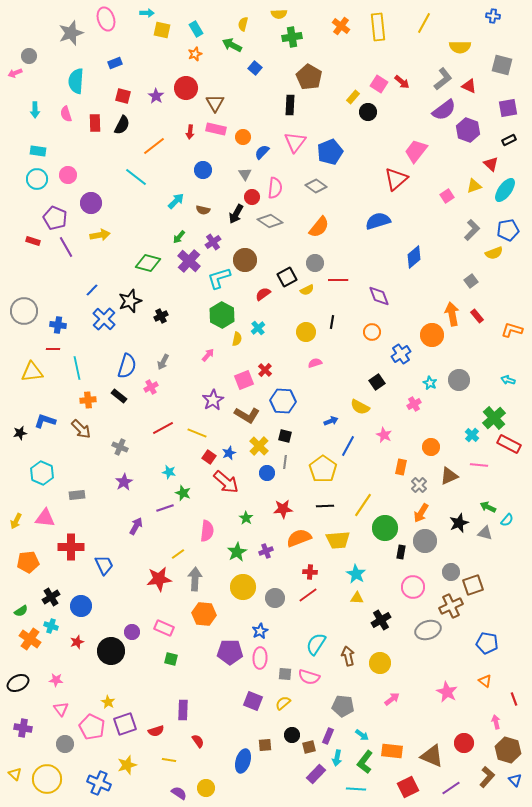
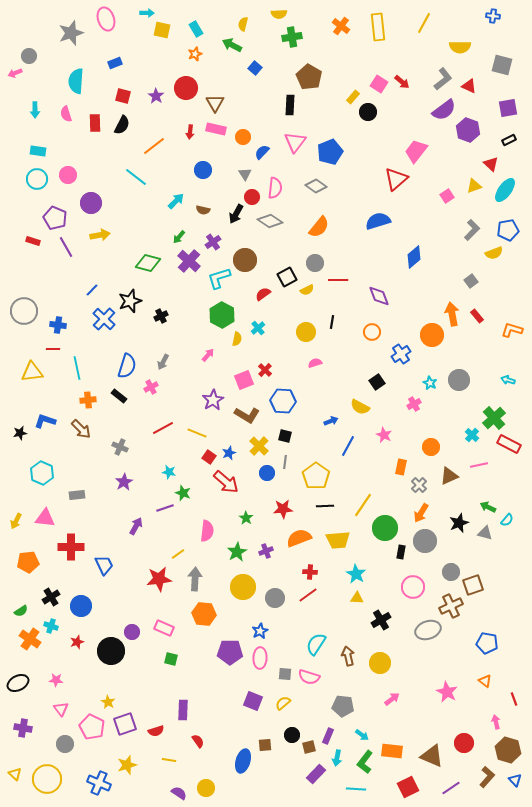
pink line at (479, 465): rotated 18 degrees counterclockwise
yellow pentagon at (323, 469): moved 7 px left, 7 px down
